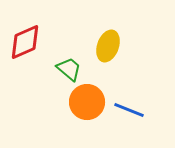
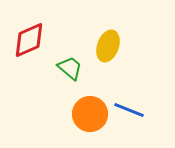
red diamond: moved 4 px right, 2 px up
green trapezoid: moved 1 px right, 1 px up
orange circle: moved 3 px right, 12 px down
